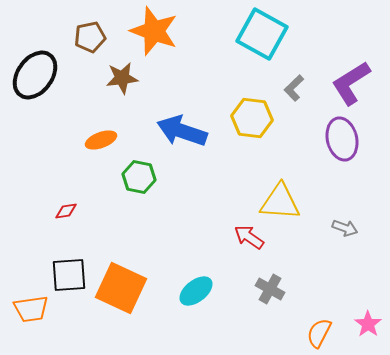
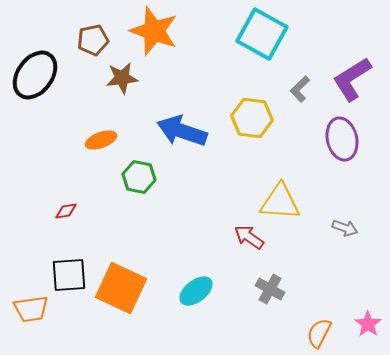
brown pentagon: moved 3 px right, 3 px down
purple L-shape: moved 1 px right, 4 px up
gray L-shape: moved 6 px right, 1 px down
